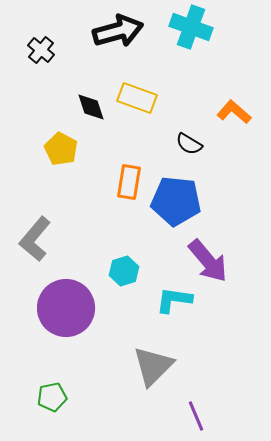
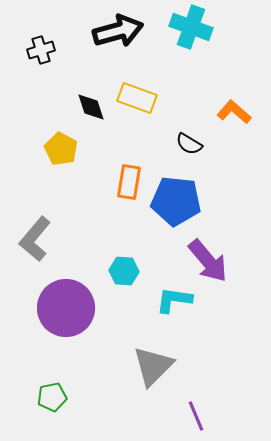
black cross: rotated 32 degrees clockwise
cyan hexagon: rotated 20 degrees clockwise
